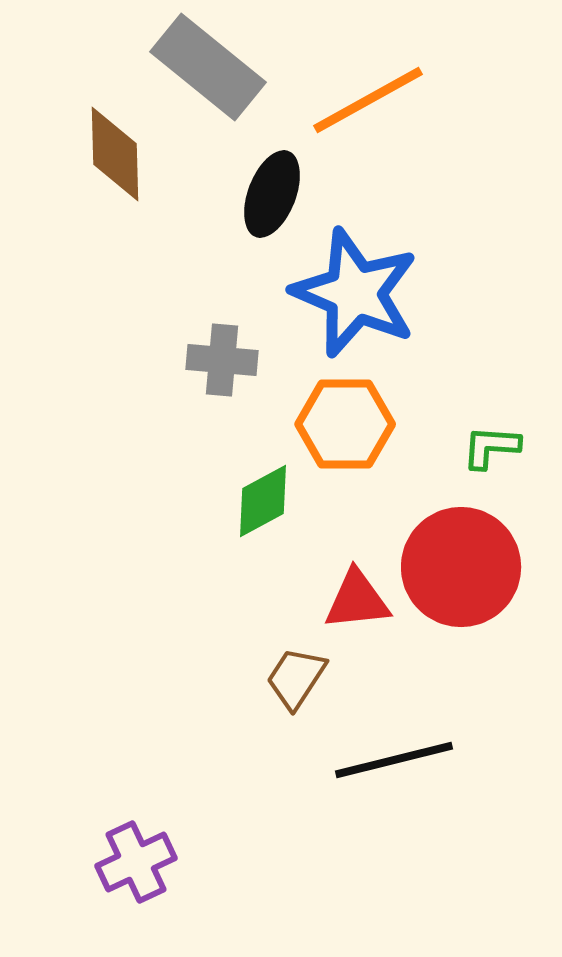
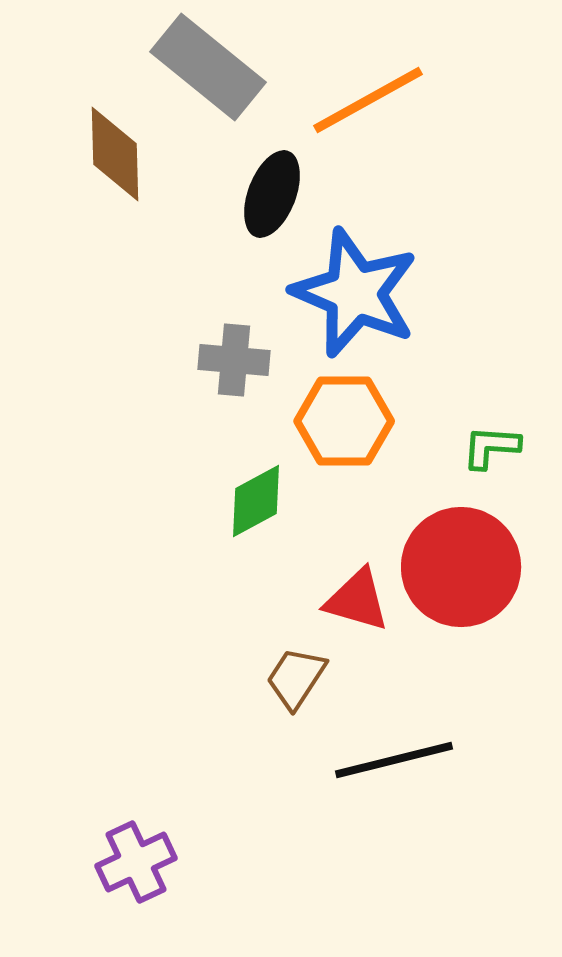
gray cross: moved 12 px right
orange hexagon: moved 1 px left, 3 px up
green diamond: moved 7 px left
red triangle: rotated 22 degrees clockwise
